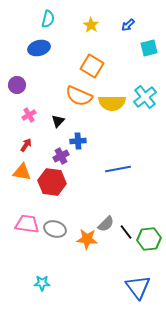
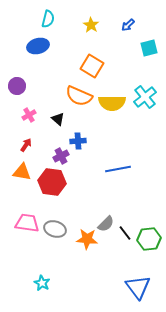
blue ellipse: moved 1 px left, 2 px up
purple circle: moved 1 px down
black triangle: moved 2 px up; rotated 32 degrees counterclockwise
pink trapezoid: moved 1 px up
black line: moved 1 px left, 1 px down
cyan star: rotated 28 degrees clockwise
